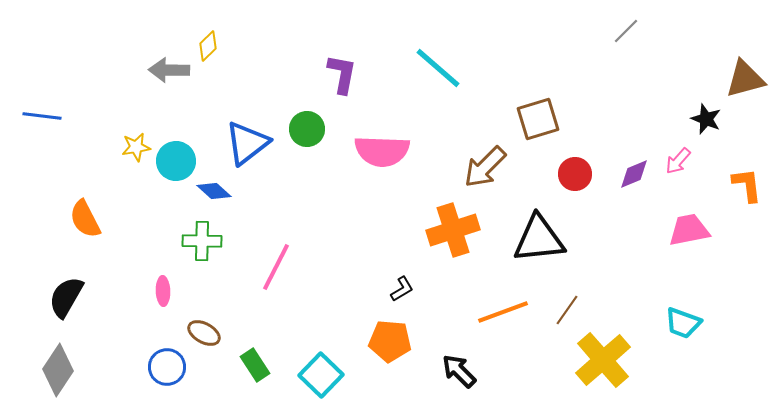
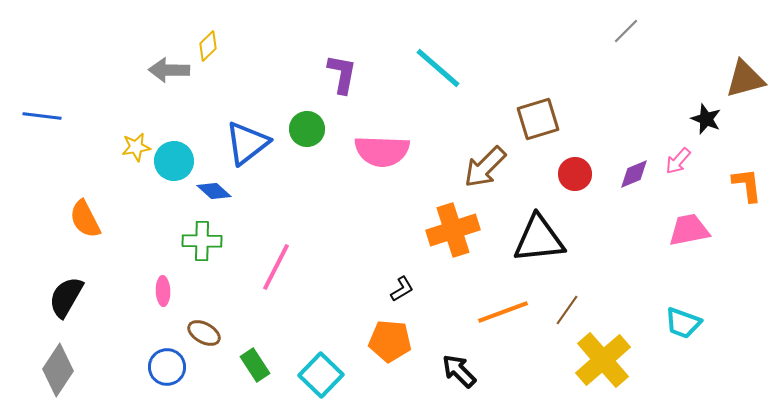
cyan circle: moved 2 px left
